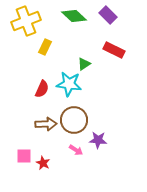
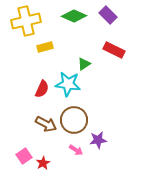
green diamond: rotated 20 degrees counterclockwise
yellow cross: rotated 8 degrees clockwise
yellow rectangle: rotated 49 degrees clockwise
cyan star: moved 1 px left
brown arrow: rotated 30 degrees clockwise
purple star: rotated 12 degrees counterclockwise
pink square: rotated 35 degrees counterclockwise
red star: rotated 16 degrees clockwise
